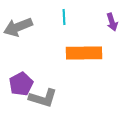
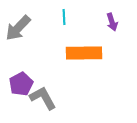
gray arrow: moved 1 px down; rotated 24 degrees counterclockwise
gray L-shape: rotated 136 degrees counterclockwise
